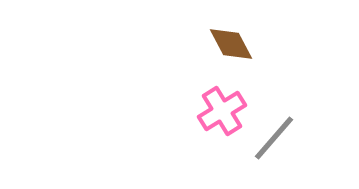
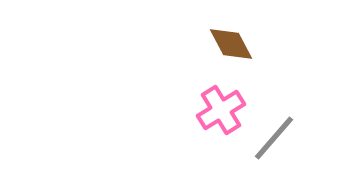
pink cross: moved 1 px left, 1 px up
